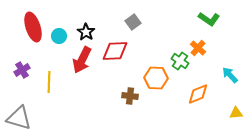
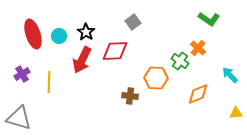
red ellipse: moved 7 px down
purple cross: moved 4 px down
